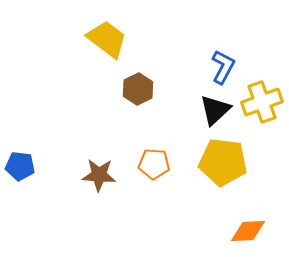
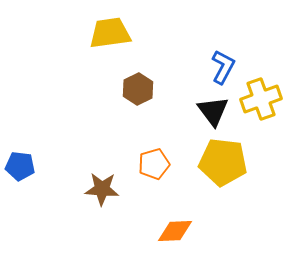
yellow trapezoid: moved 3 px right, 6 px up; rotated 45 degrees counterclockwise
yellow cross: moved 1 px left, 3 px up
black triangle: moved 2 px left, 1 px down; rotated 24 degrees counterclockwise
orange pentagon: rotated 20 degrees counterclockwise
brown star: moved 3 px right, 14 px down
orange diamond: moved 73 px left
